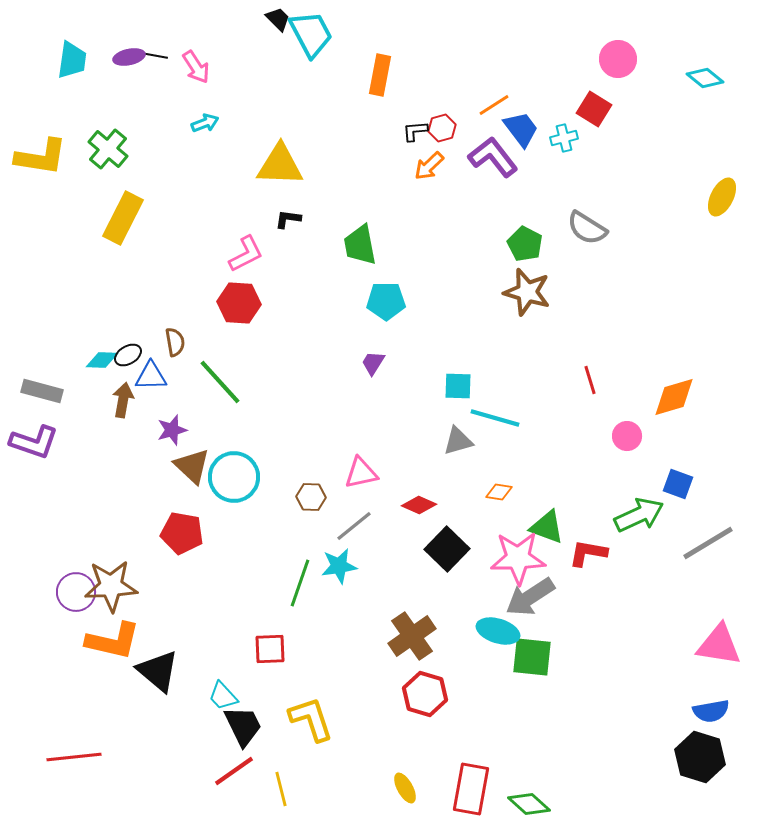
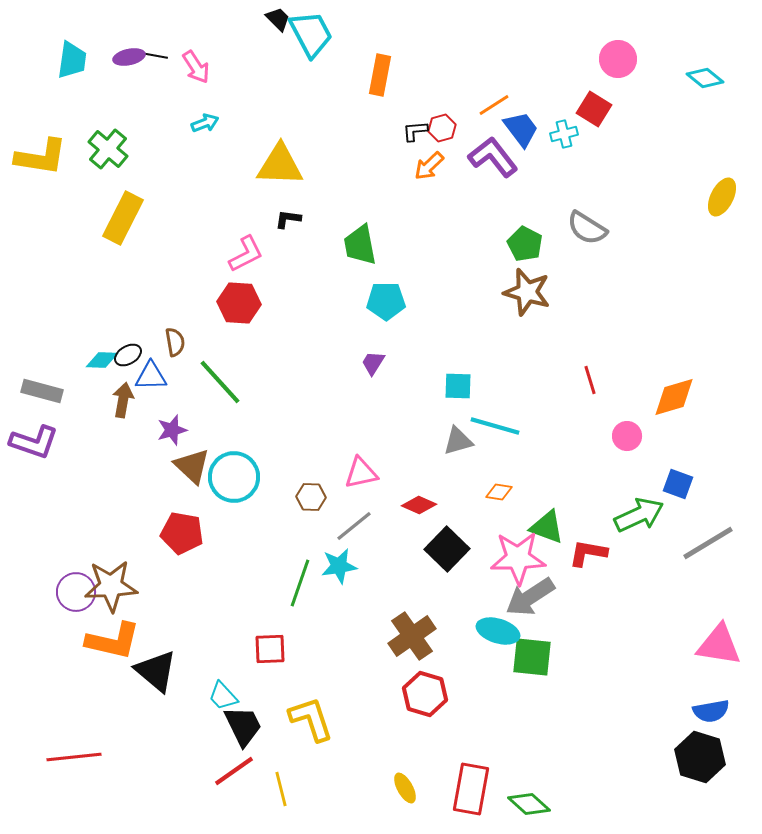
cyan cross at (564, 138): moved 4 px up
cyan line at (495, 418): moved 8 px down
black triangle at (158, 671): moved 2 px left
